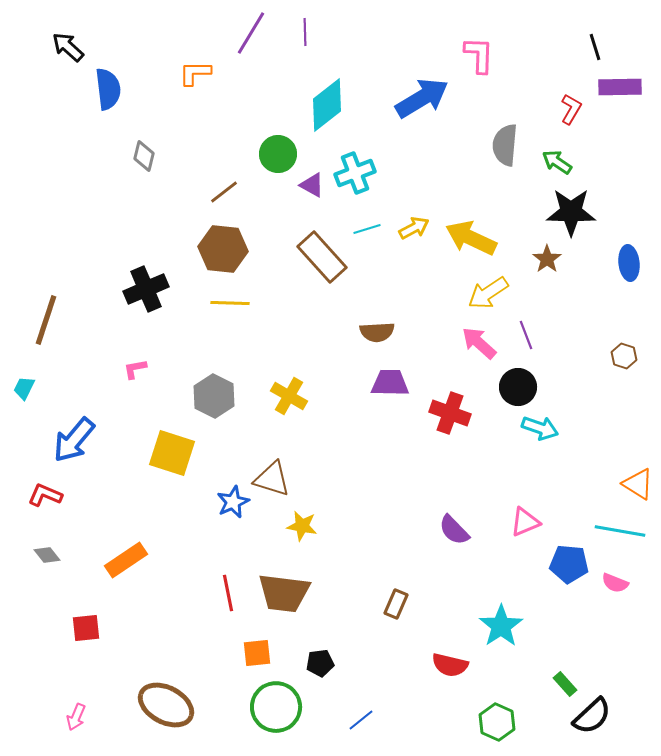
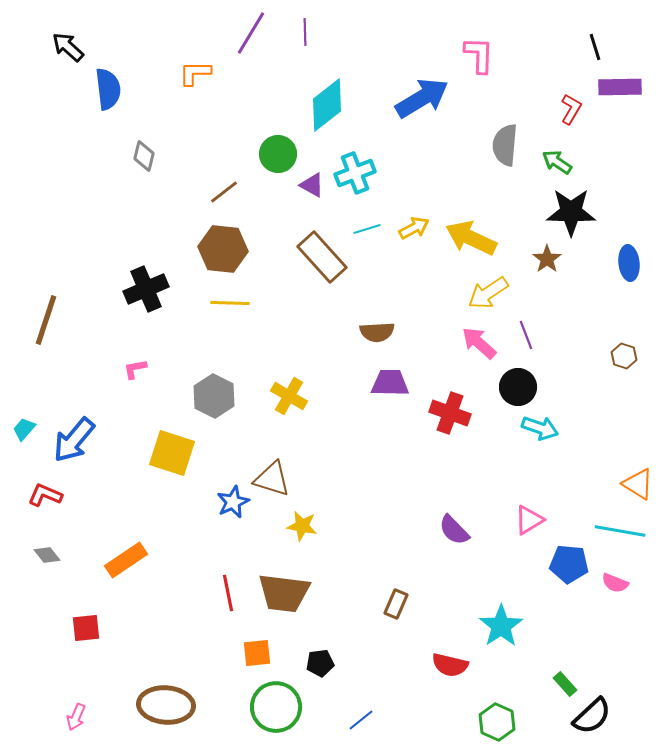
cyan trapezoid at (24, 388): moved 41 px down; rotated 15 degrees clockwise
pink triangle at (525, 522): moved 4 px right, 2 px up; rotated 8 degrees counterclockwise
brown ellipse at (166, 705): rotated 24 degrees counterclockwise
